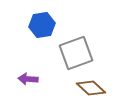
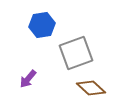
purple arrow: rotated 54 degrees counterclockwise
